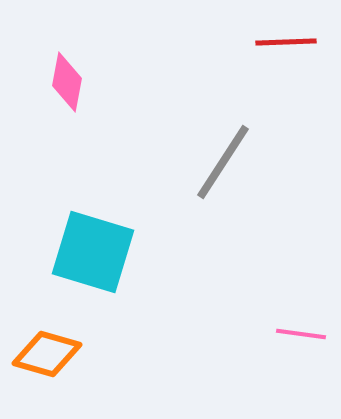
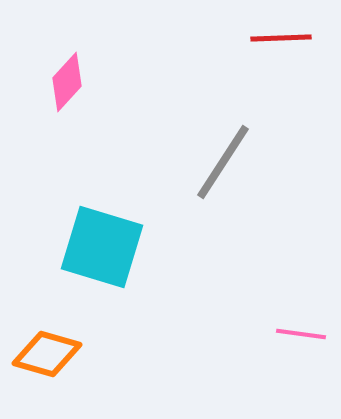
red line: moved 5 px left, 4 px up
pink diamond: rotated 32 degrees clockwise
cyan square: moved 9 px right, 5 px up
